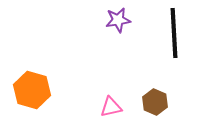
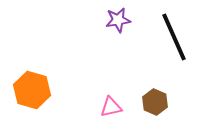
black line: moved 4 px down; rotated 21 degrees counterclockwise
